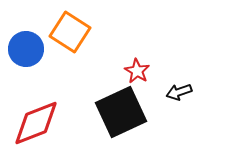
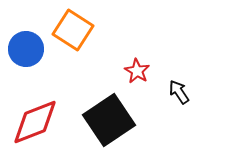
orange square: moved 3 px right, 2 px up
black arrow: rotated 75 degrees clockwise
black square: moved 12 px left, 8 px down; rotated 9 degrees counterclockwise
red diamond: moved 1 px left, 1 px up
